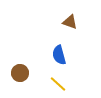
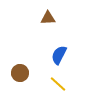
brown triangle: moved 22 px left, 4 px up; rotated 21 degrees counterclockwise
blue semicircle: rotated 42 degrees clockwise
